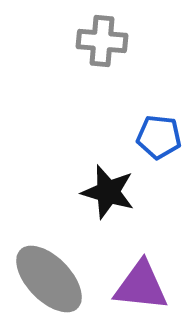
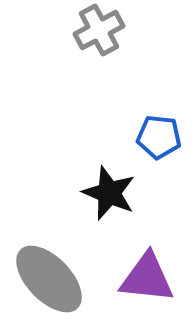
gray cross: moved 3 px left, 11 px up; rotated 33 degrees counterclockwise
black star: moved 1 px right, 1 px down; rotated 6 degrees clockwise
purple triangle: moved 6 px right, 8 px up
